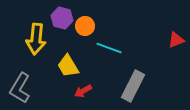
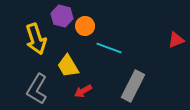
purple hexagon: moved 2 px up
yellow arrow: rotated 24 degrees counterclockwise
gray L-shape: moved 17 px right, 1 px down
